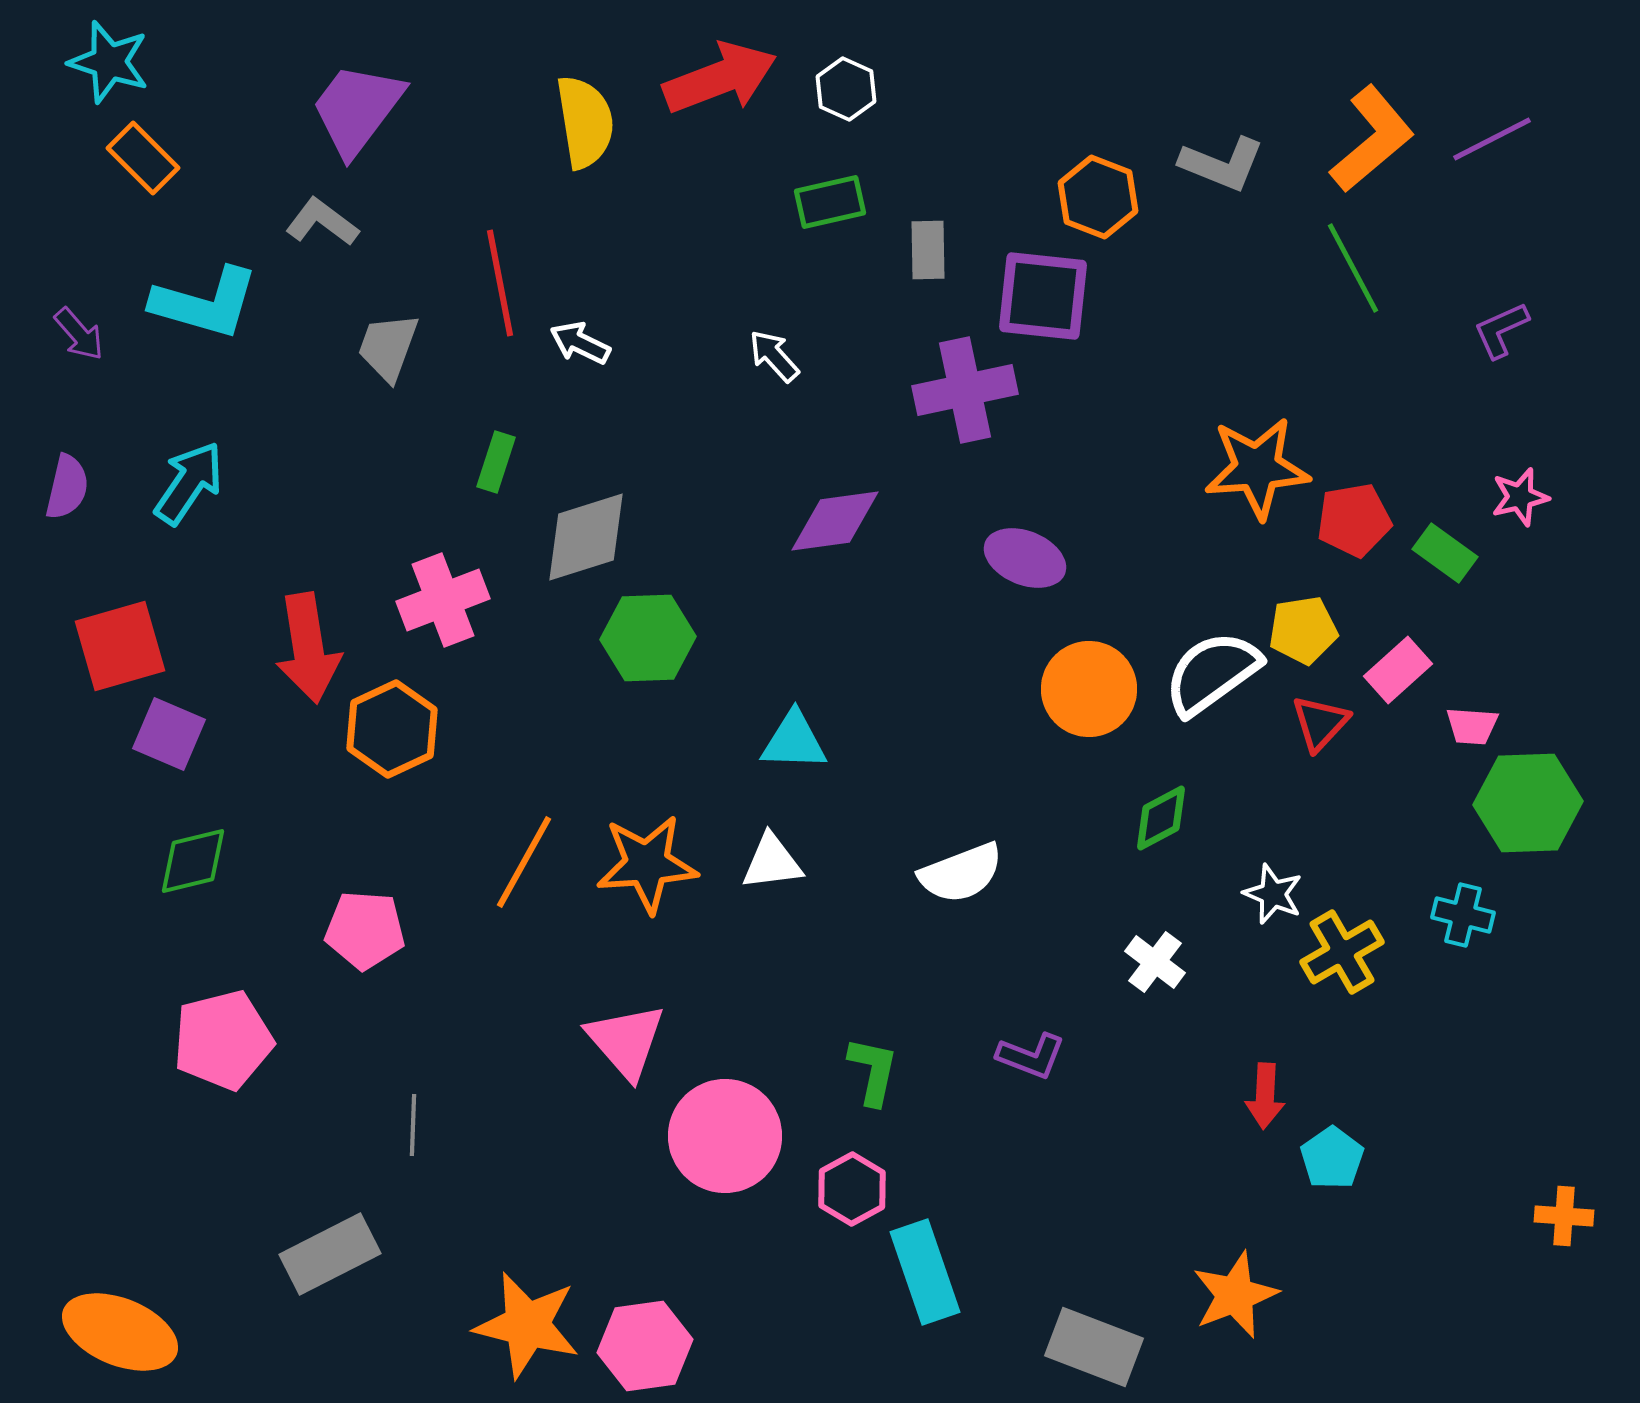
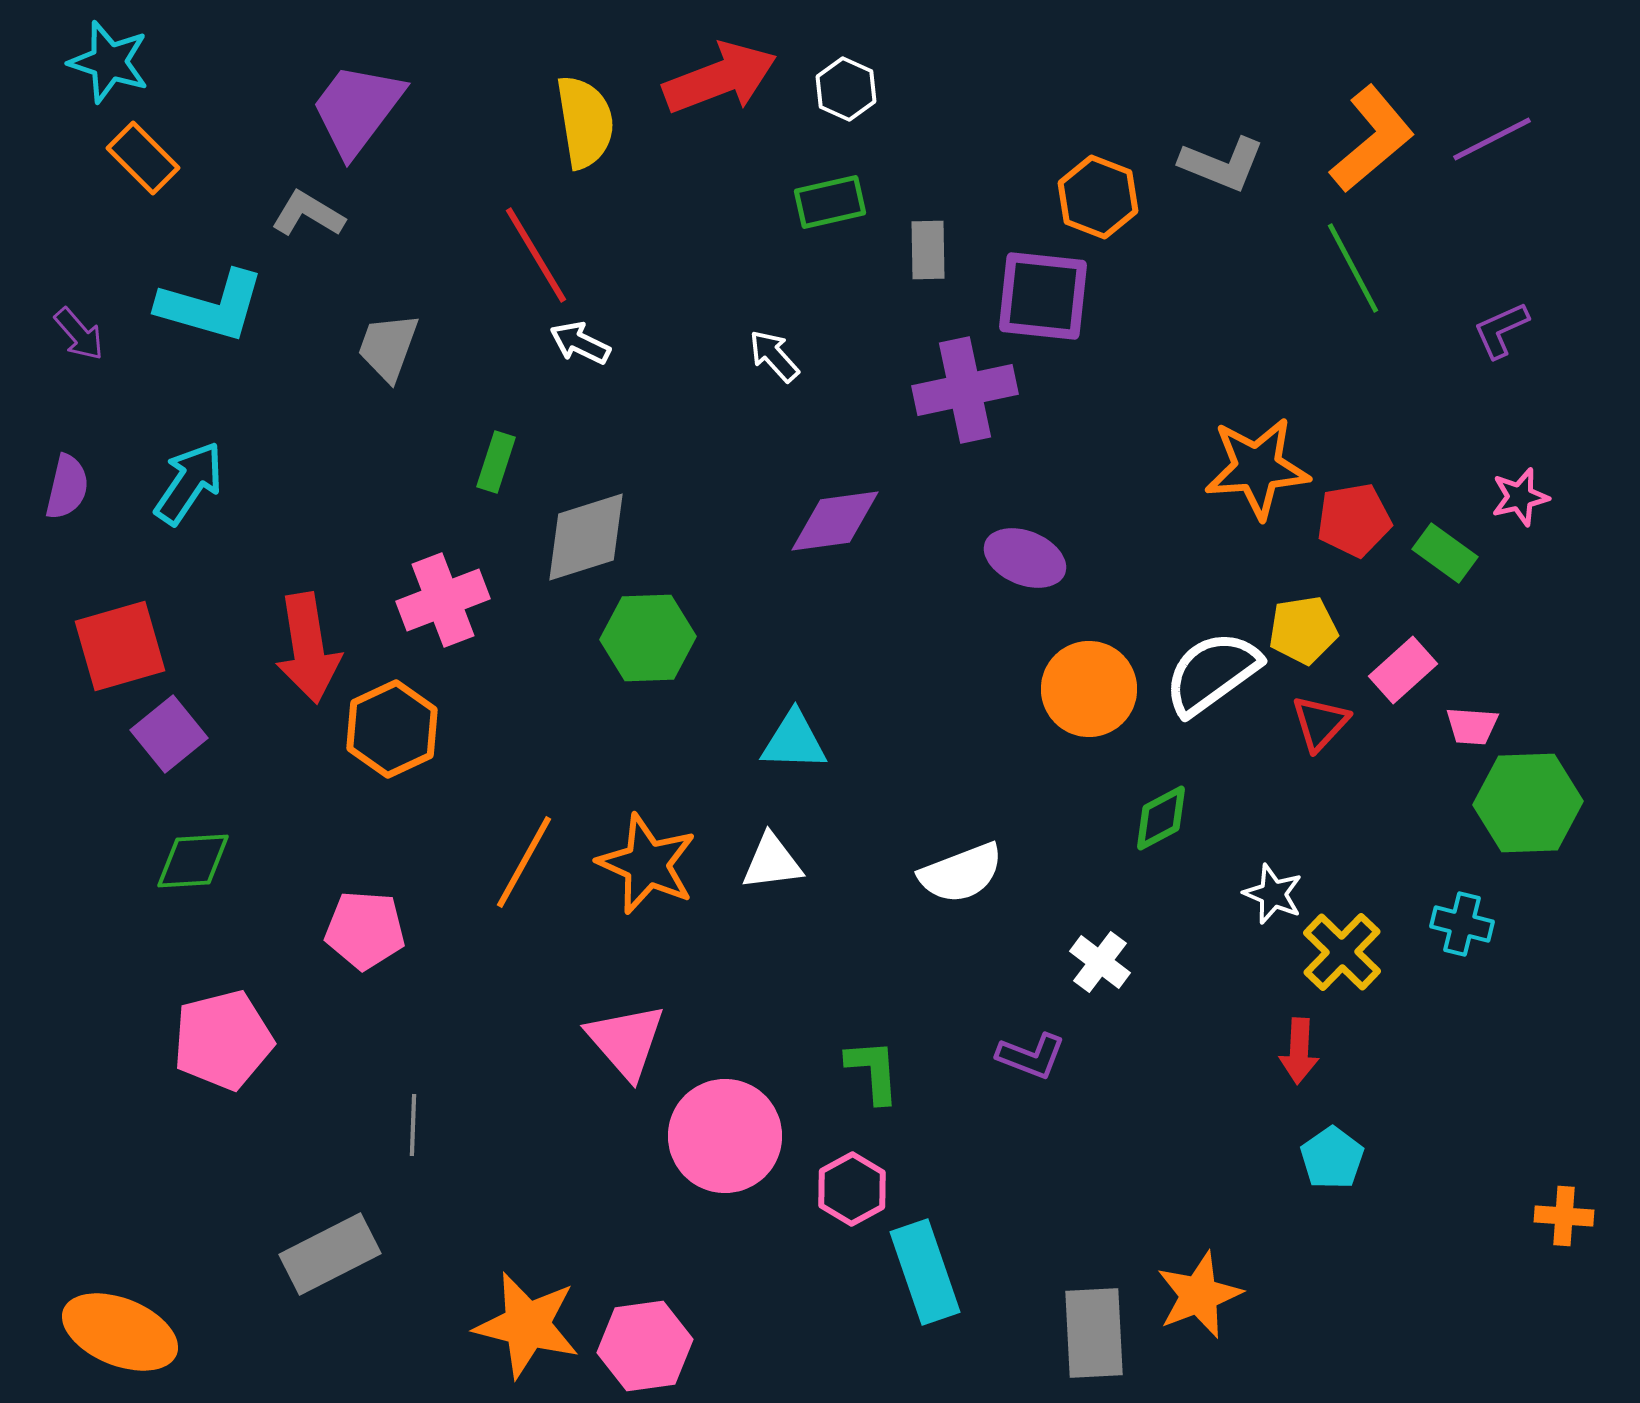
gray L-shape at (322, 222): moved 14 px left, 8 px up; rotated 6 degrees counterclockwise
red line at (500, 283): moved 36 px right, 28 px up; rotated 20 degrees counterclockwise
cyan L-shape at (205, 303): moved 6 px right, 3 px down
pink rectangle at (1398, 670): moved 5 px right
purple square at (169, 734): rotated 28 degrees clockwise
green diamond at (193, 861): rotated 10 degrees clockwise
orange star at (647, 864): rotated 28 degrees clockwise
cyan cross at (1463, 915): moved 1 px left, 9 px down
yellow cross at (1342, 952): rotated 16 degrees counterclockwise
white cross at (1155, 962): moved 55 px left
green L-shape at (873, 1071): rotated 16 degrees counterclockwise
red arrow at (1265, 1096): moved 34 px right, 45 px up
orange star at (1235, 1295): moved 36 px left
gray rectangle at (1094, 1347): moved 14 px up; rotated 66 degrees clockwise
